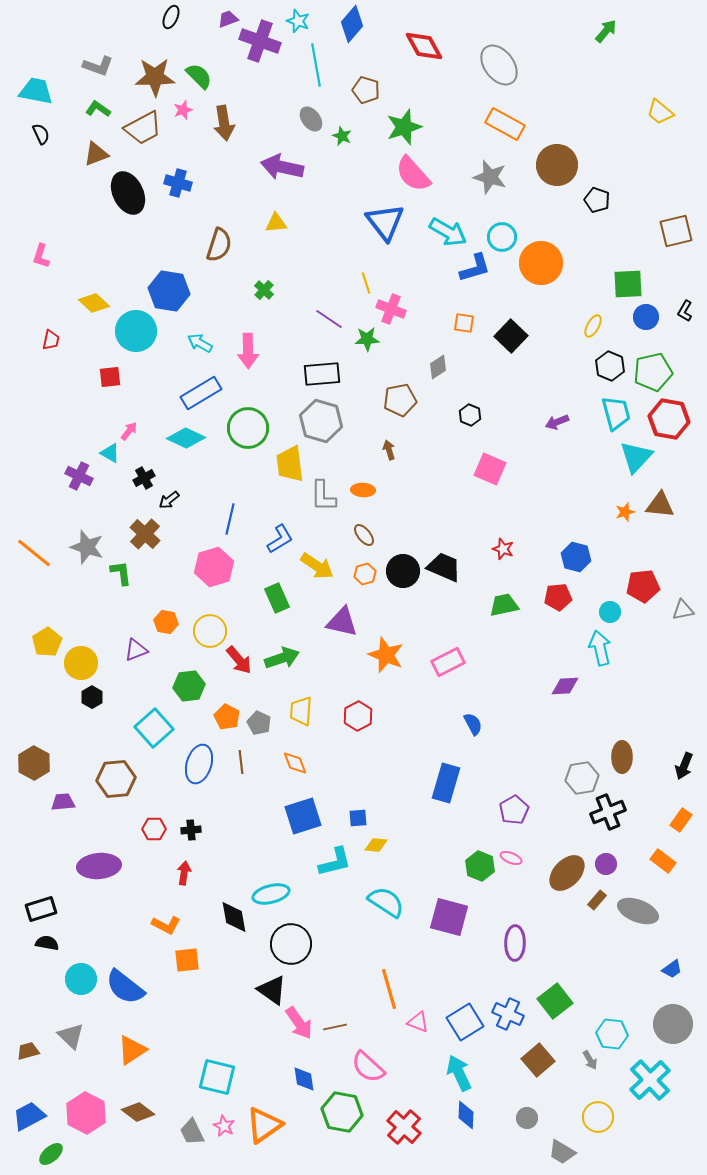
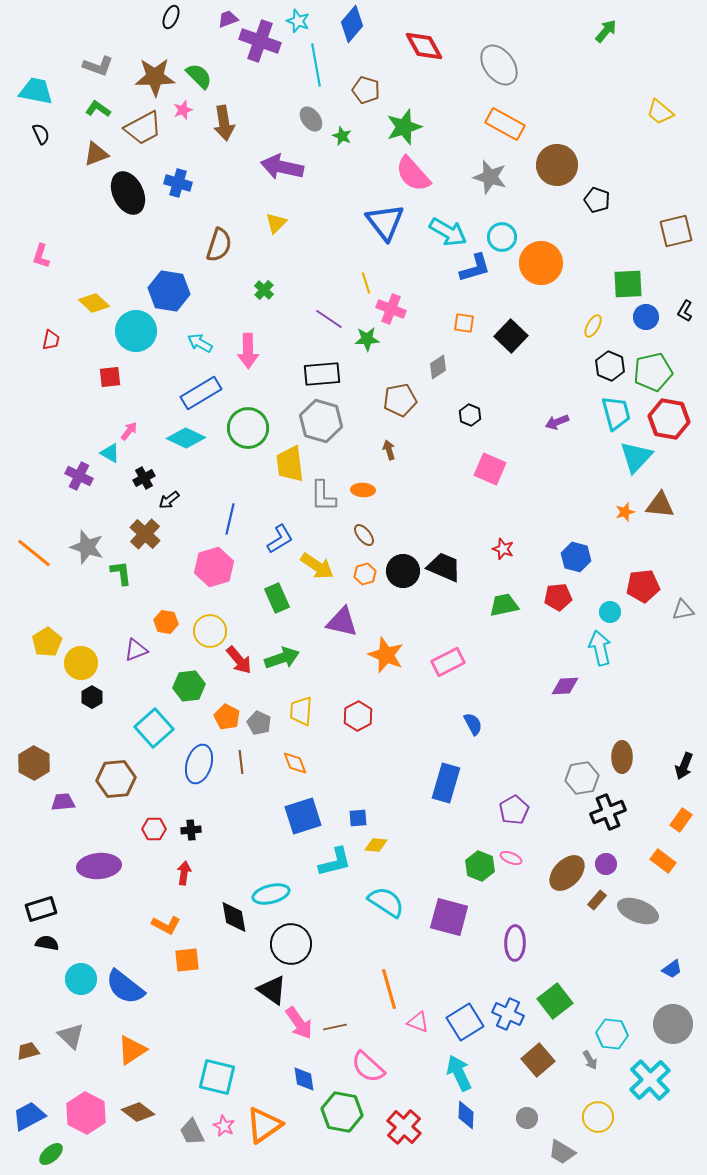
yellow triangle at (276, 223): rotated 40 degrees counterclockwise
